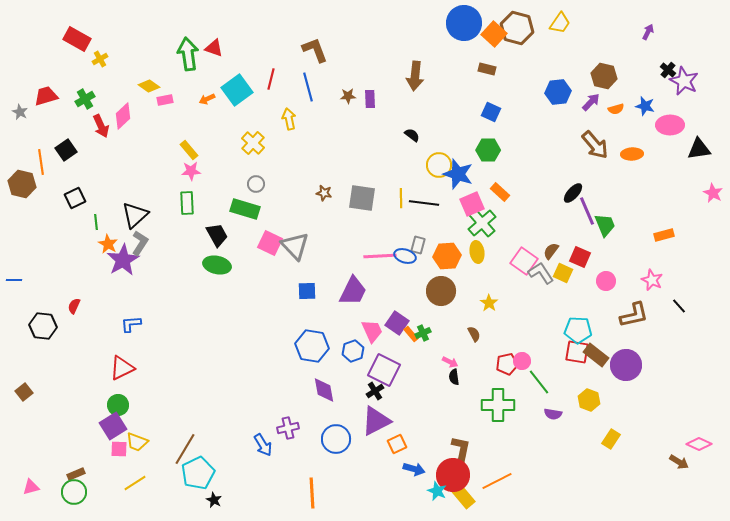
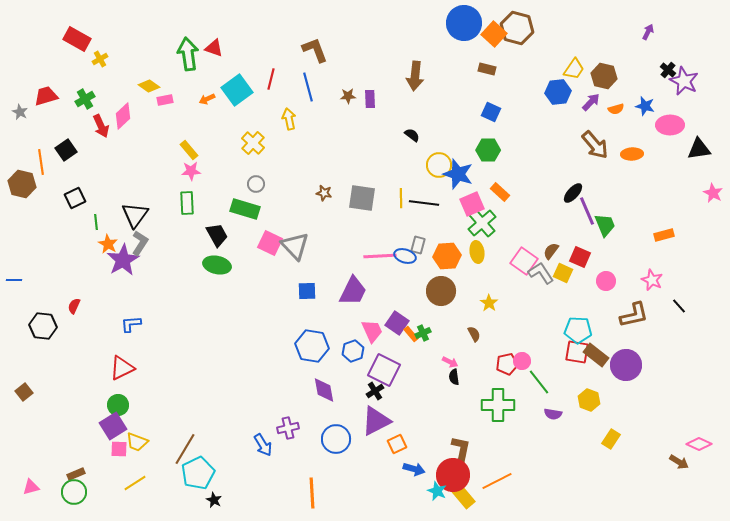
yellow trapezoid at (560, 23): moved 14 px right, 46 px down
black triangle at (135, 215): rotated 12 degrees counterclockwise
